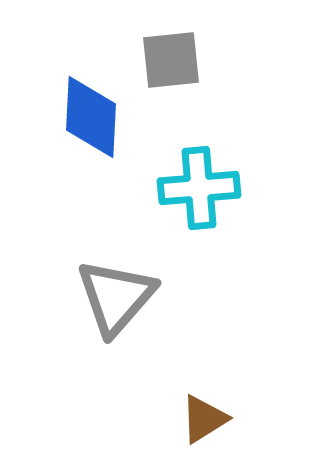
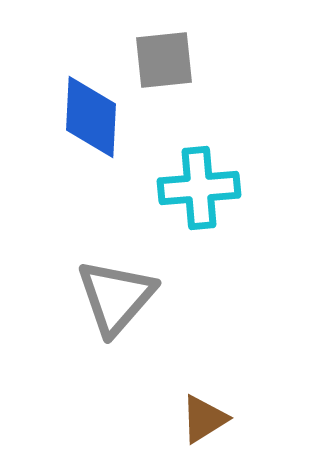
gray square: moved 7 px left
